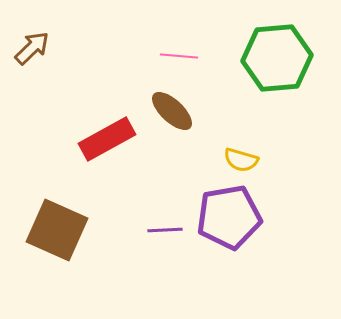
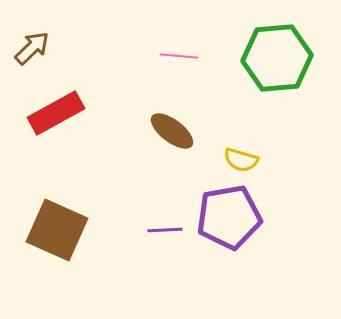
brown ellipse: moved 20 px down; rotated 6 degrees counterclockwise
red rectangle: moved 51 px left, 26 px up
